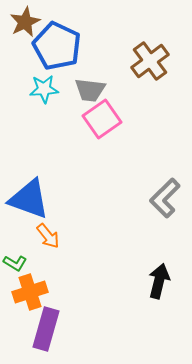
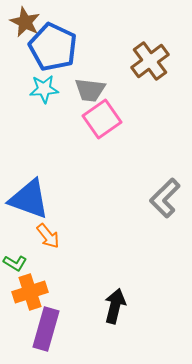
brown star: rotated 20 degrees counterclockwise
blue pentagon: moved 4 px left, 1 px down
black arrow: moved 44 px left, 25 px down
